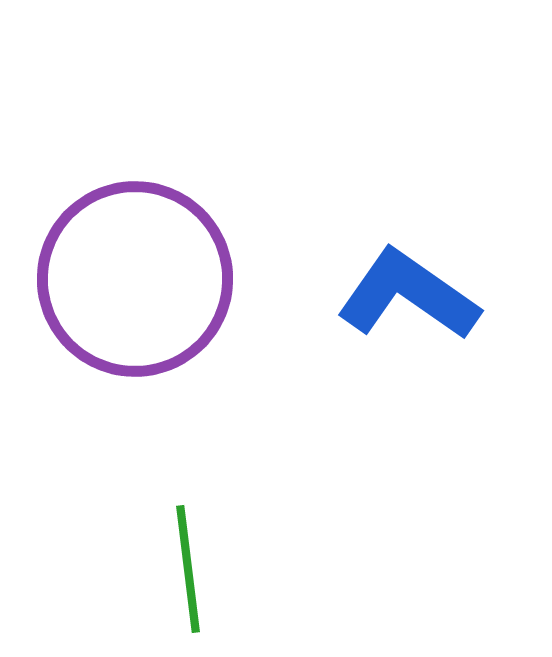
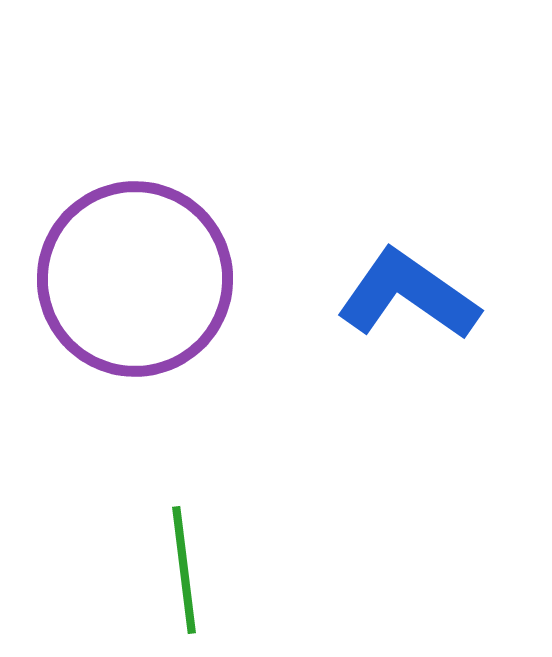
green line: moved 4 px left, 1 px down
